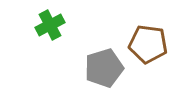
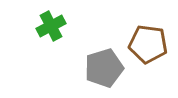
green cross: moved 1 px right, 1 px down
